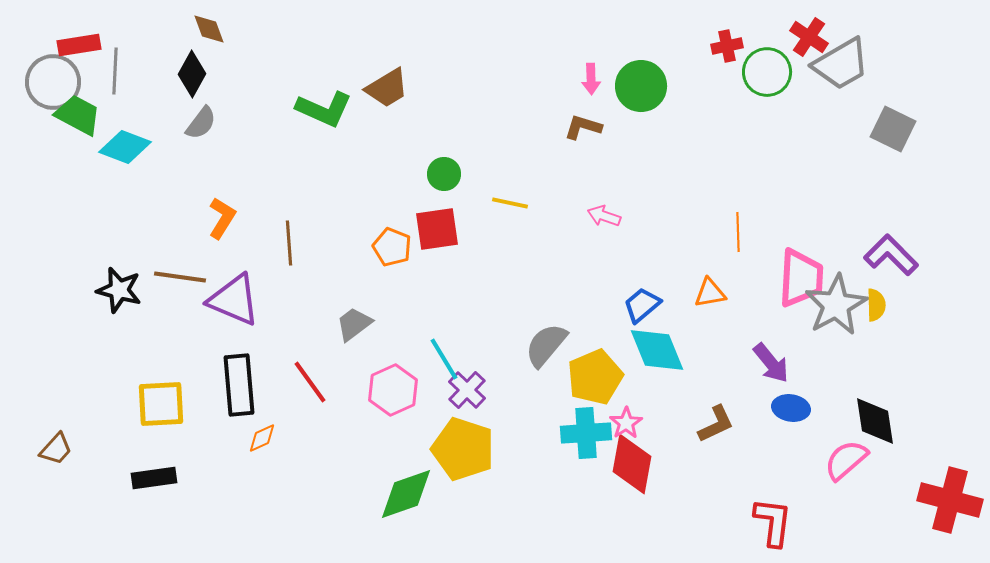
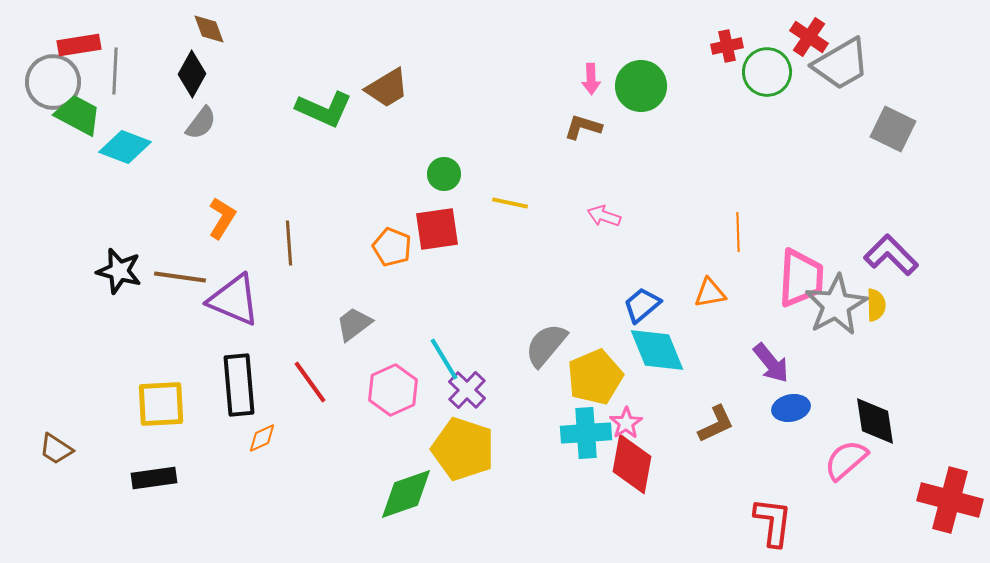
black star at (119, 290): moved 19 px up
blue ellipse at (791, 408): rotated 21 degrees counterclockwise
brown trapezoid at (56, 449): rotated 81 degrees clockwise
